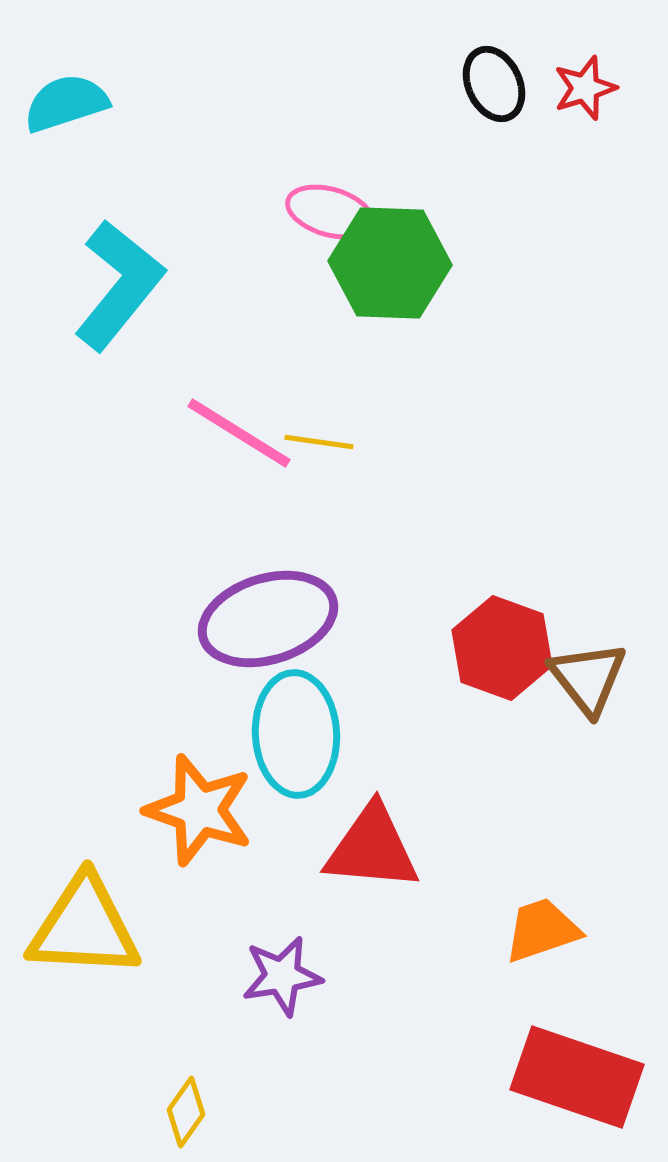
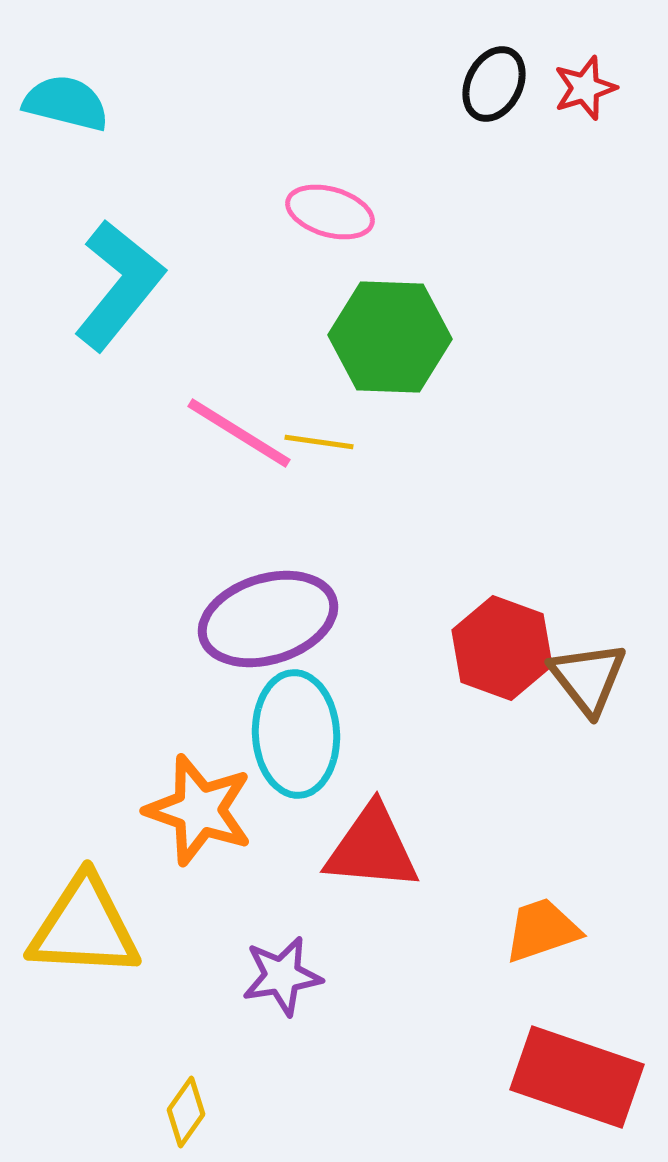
black ellipse: rotated 52 degrees clockwise
cyan semicircle: rotated 32 degrees clockwise
green hexagon: moved 74 px down
